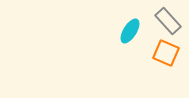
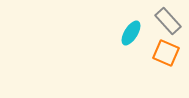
cyan ellipse: moved 1 px right, 2 px down
